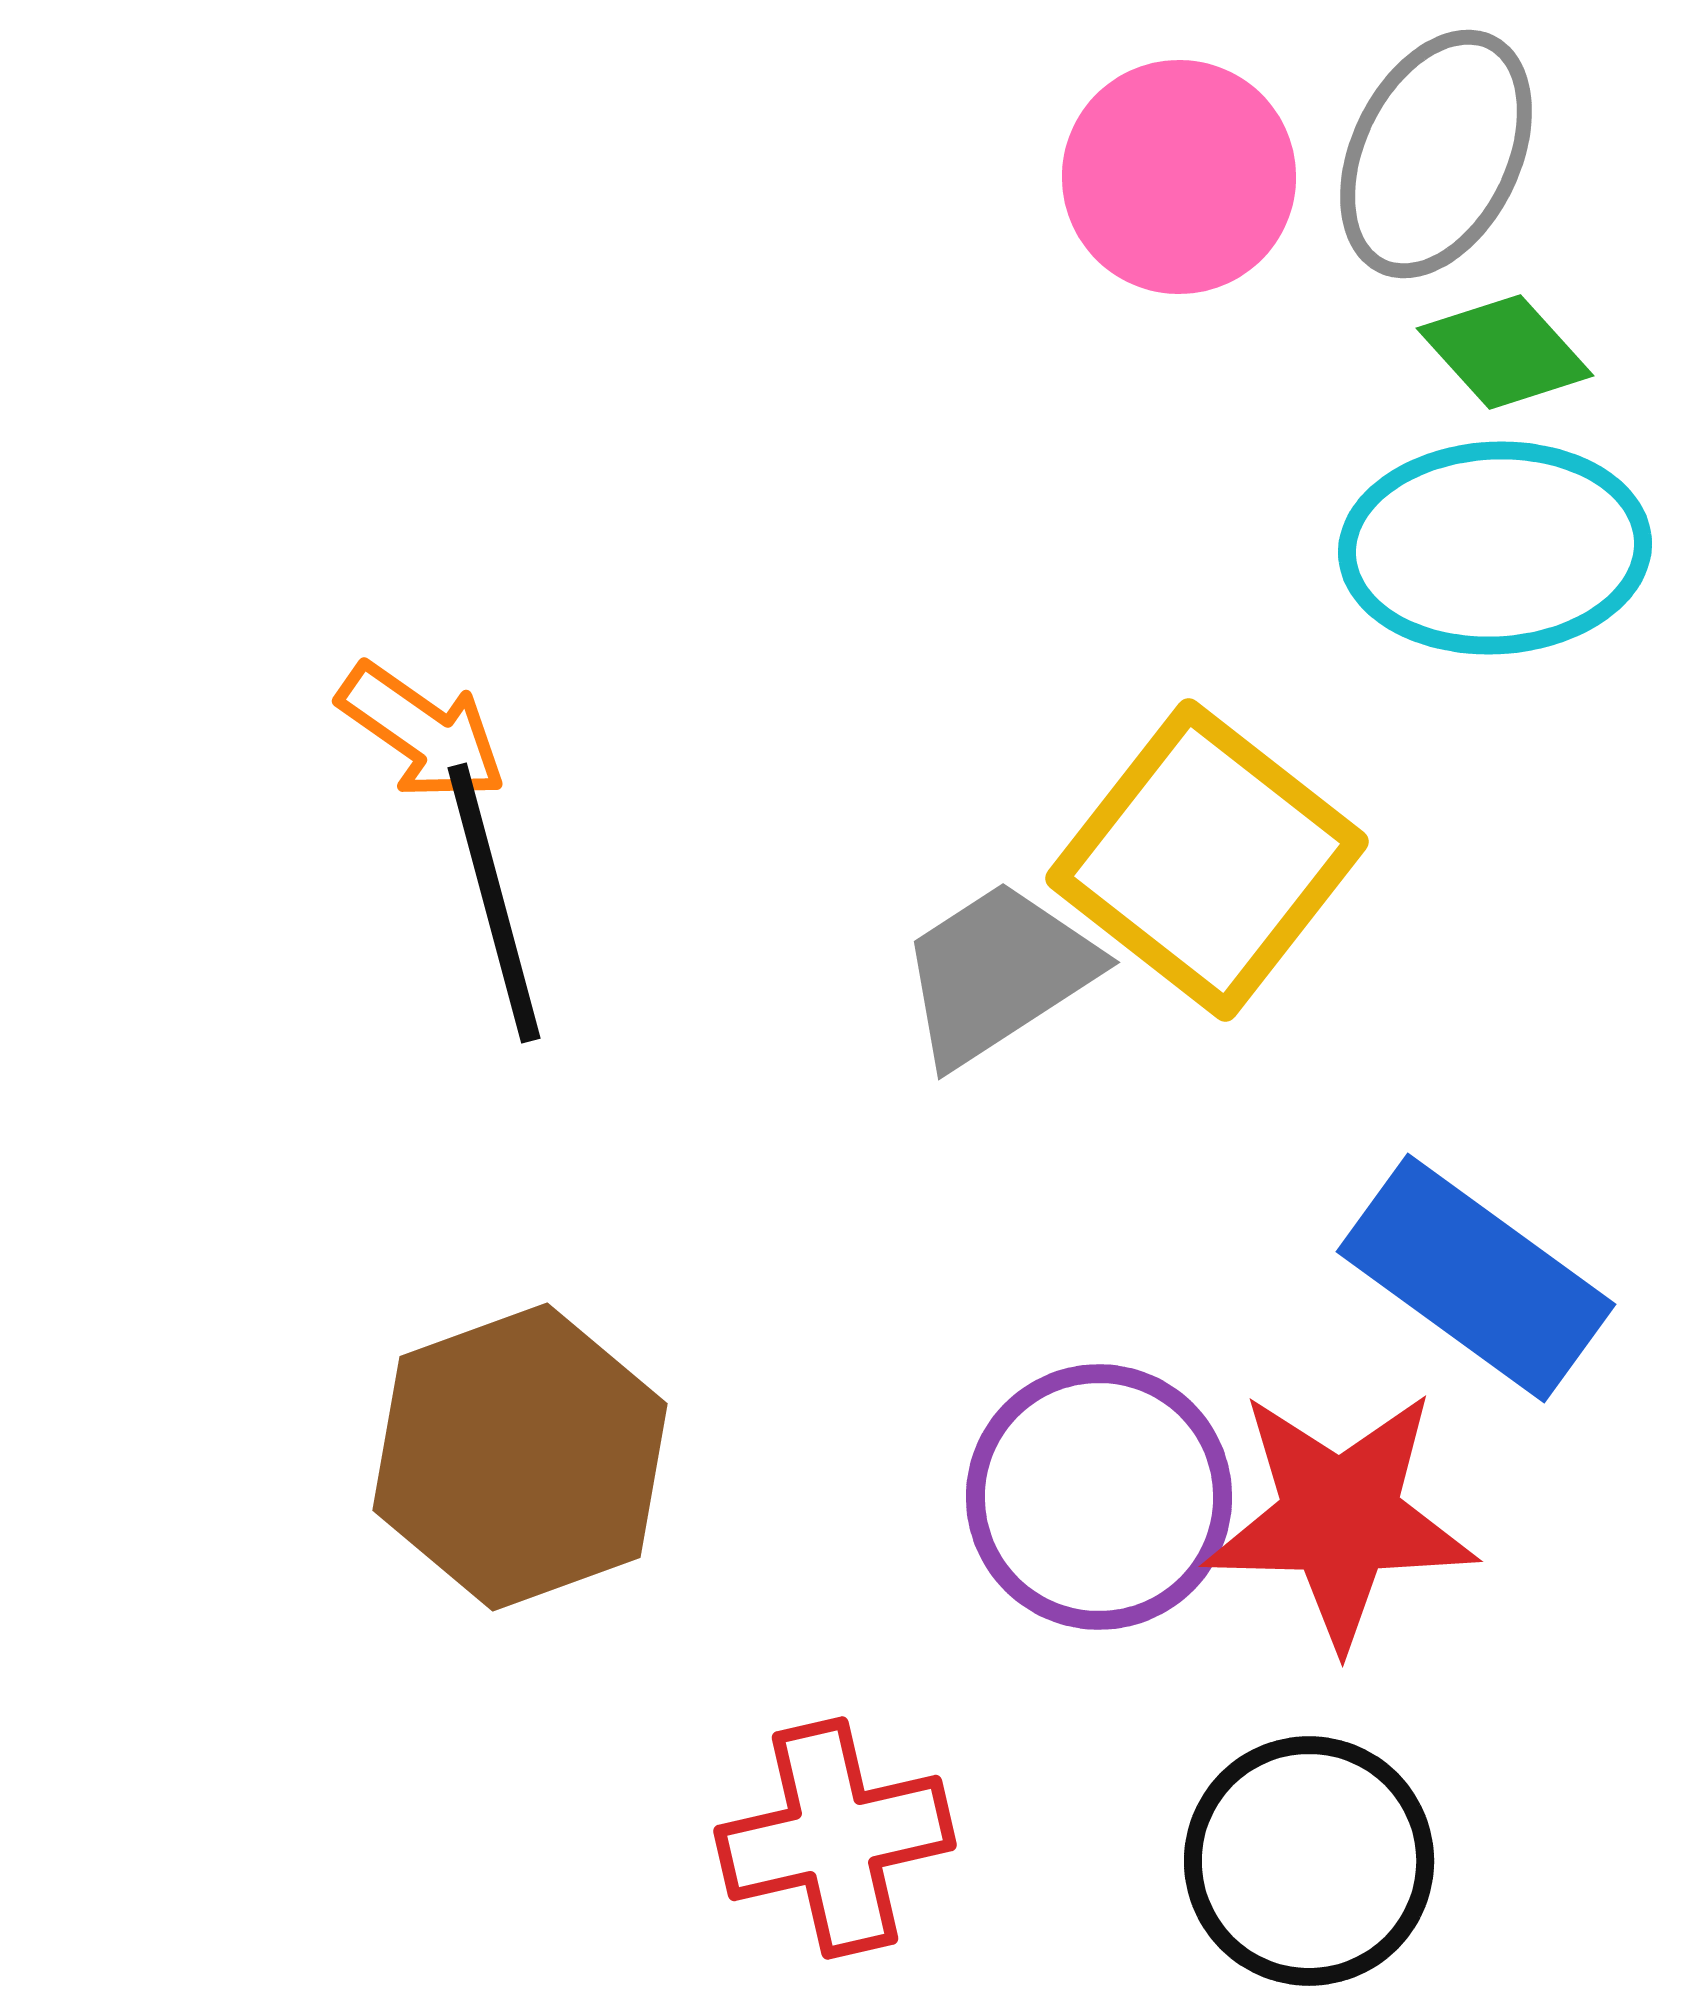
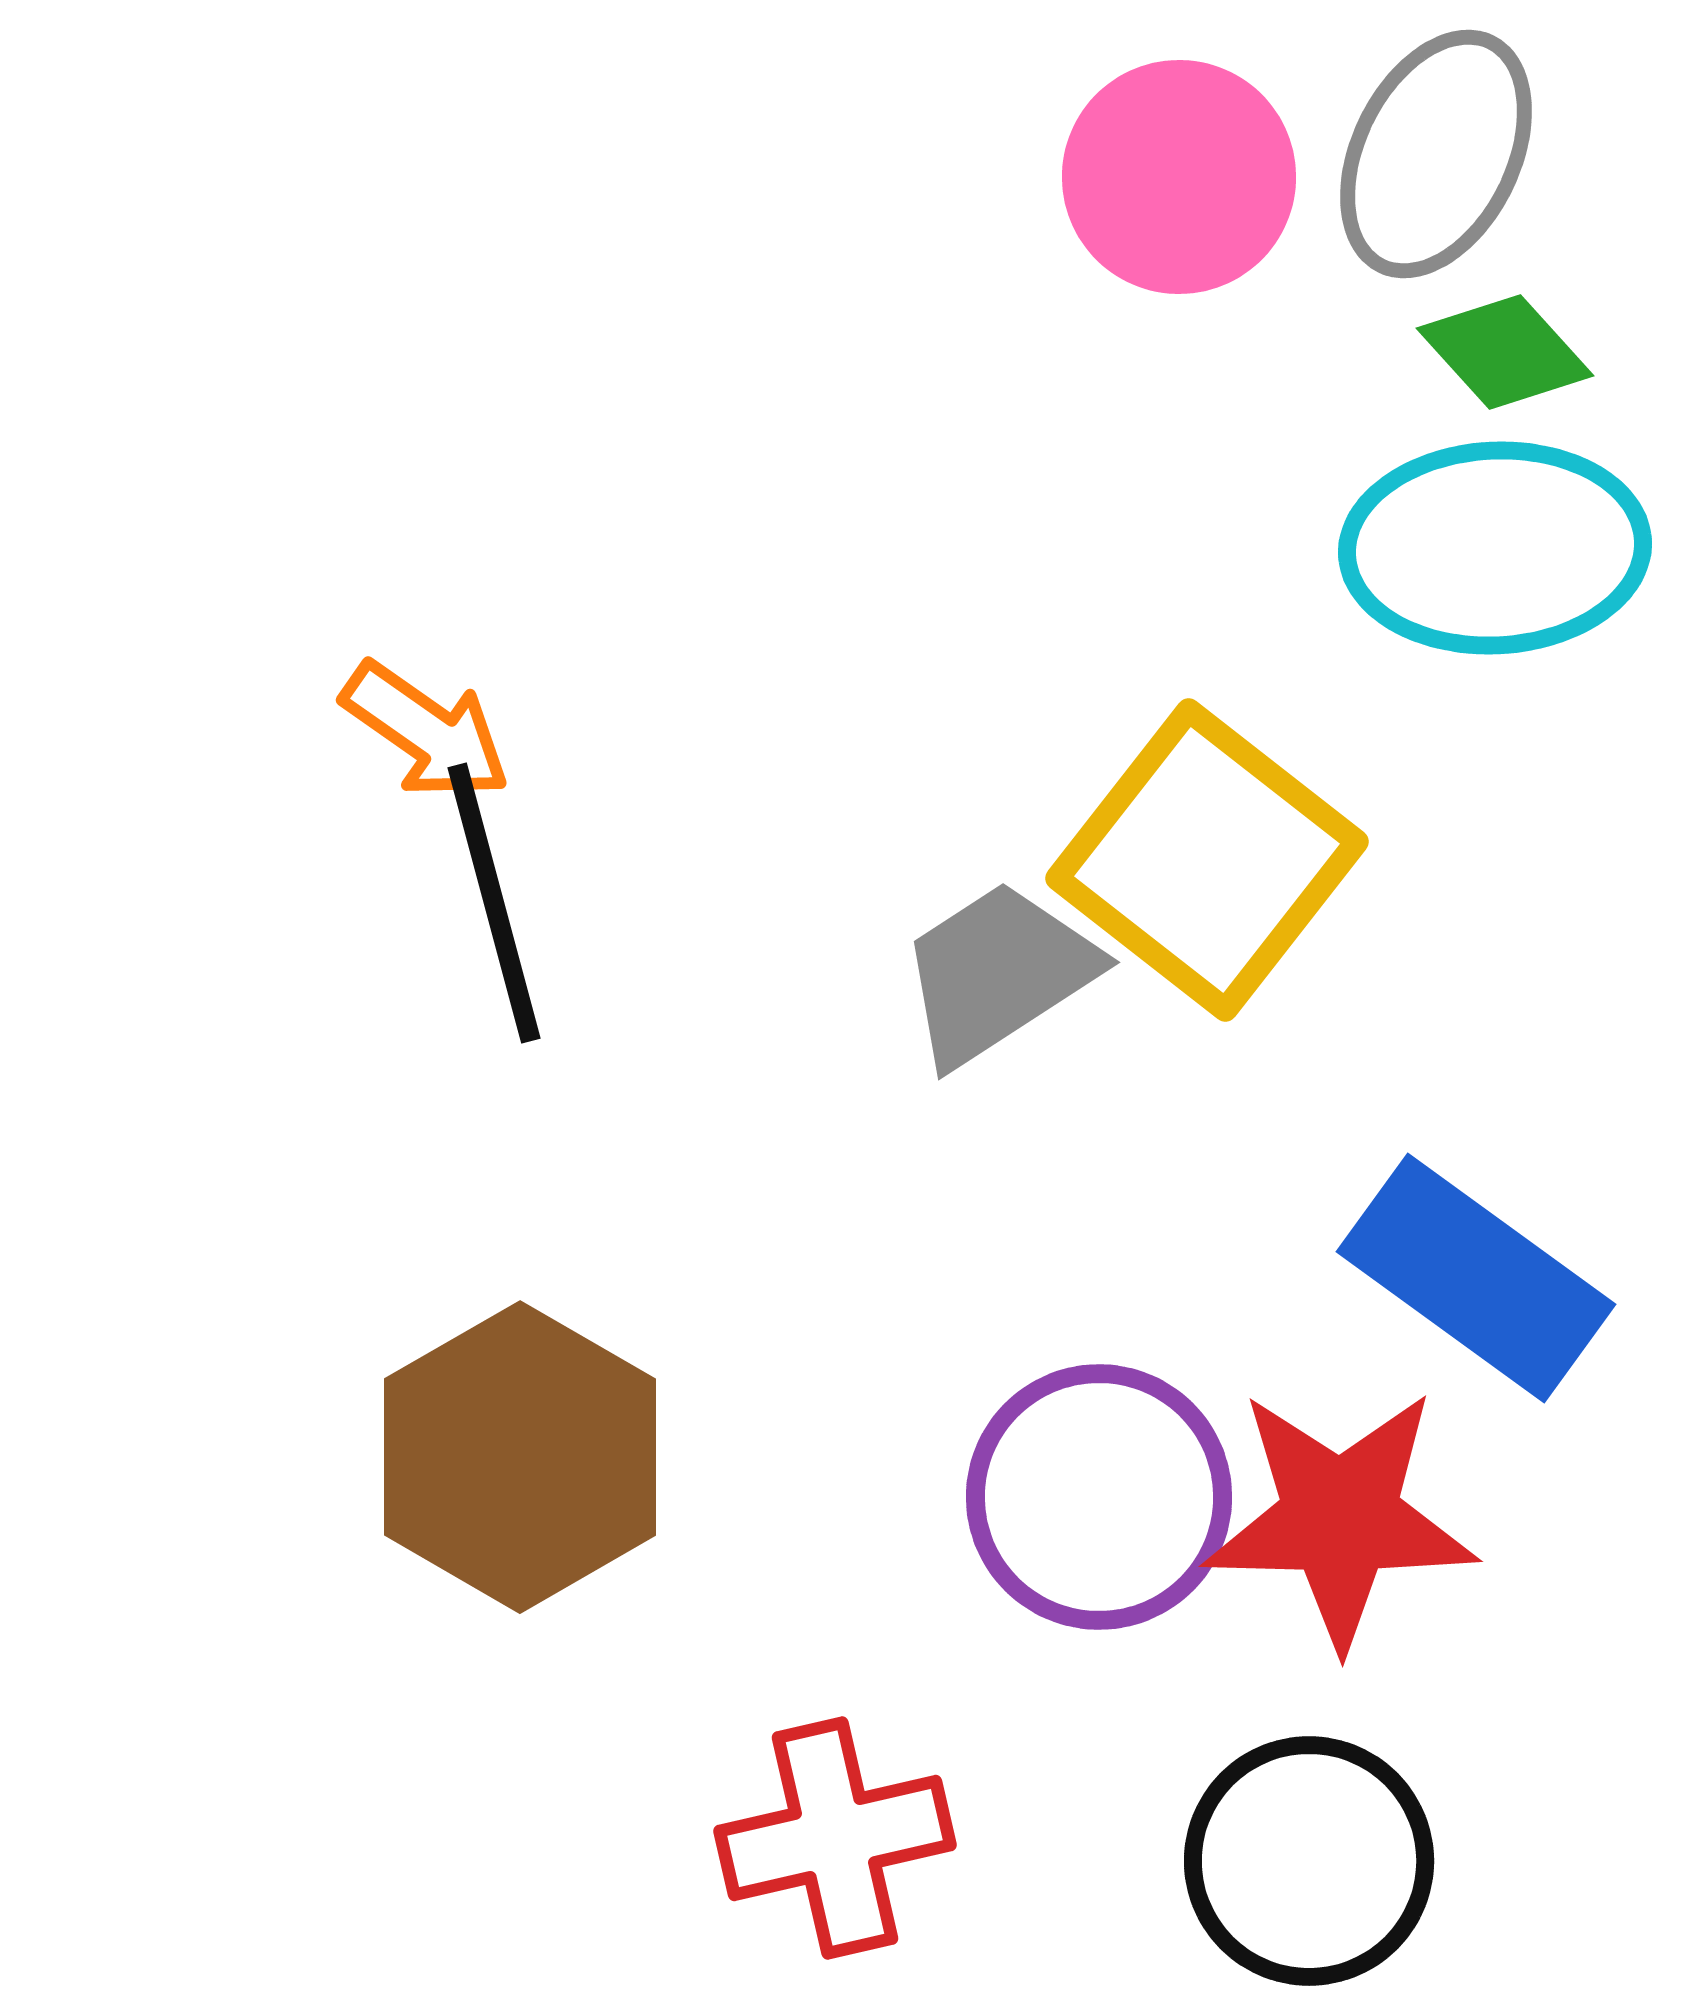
orange arrow: moved 4 px right, 1 px up
brown hexagon: rotated 10 degrees counterclockwise
